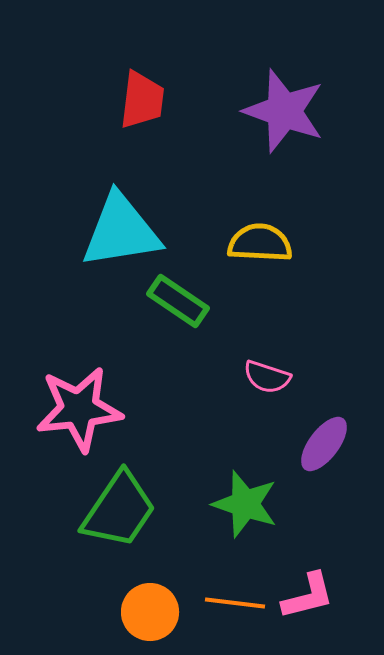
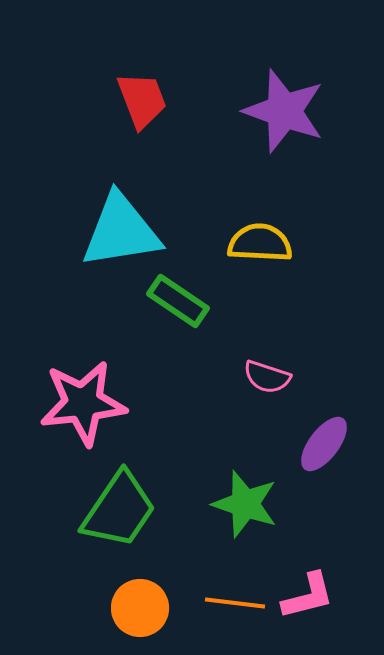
red trapezoid: rotated 28 degrees counterclockwise
pink star: moved 4 px right, 6 px up
orange circle: moved 10 px left, 4 px up
